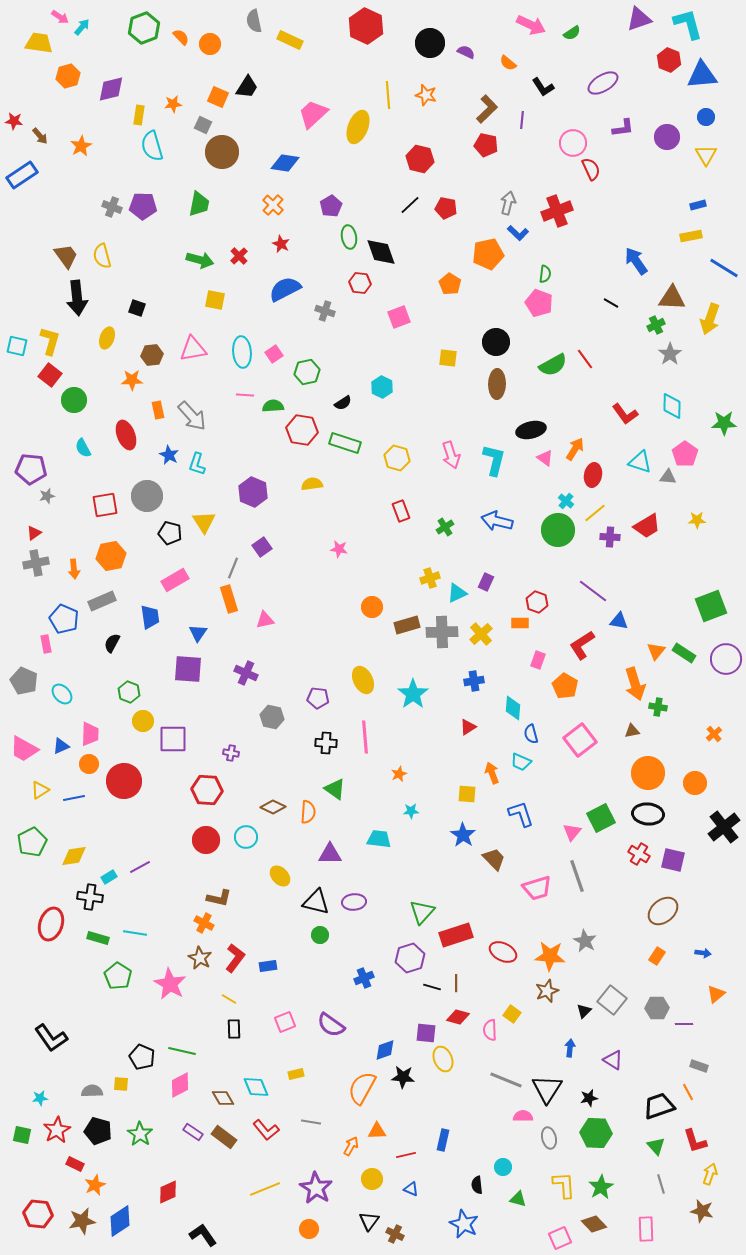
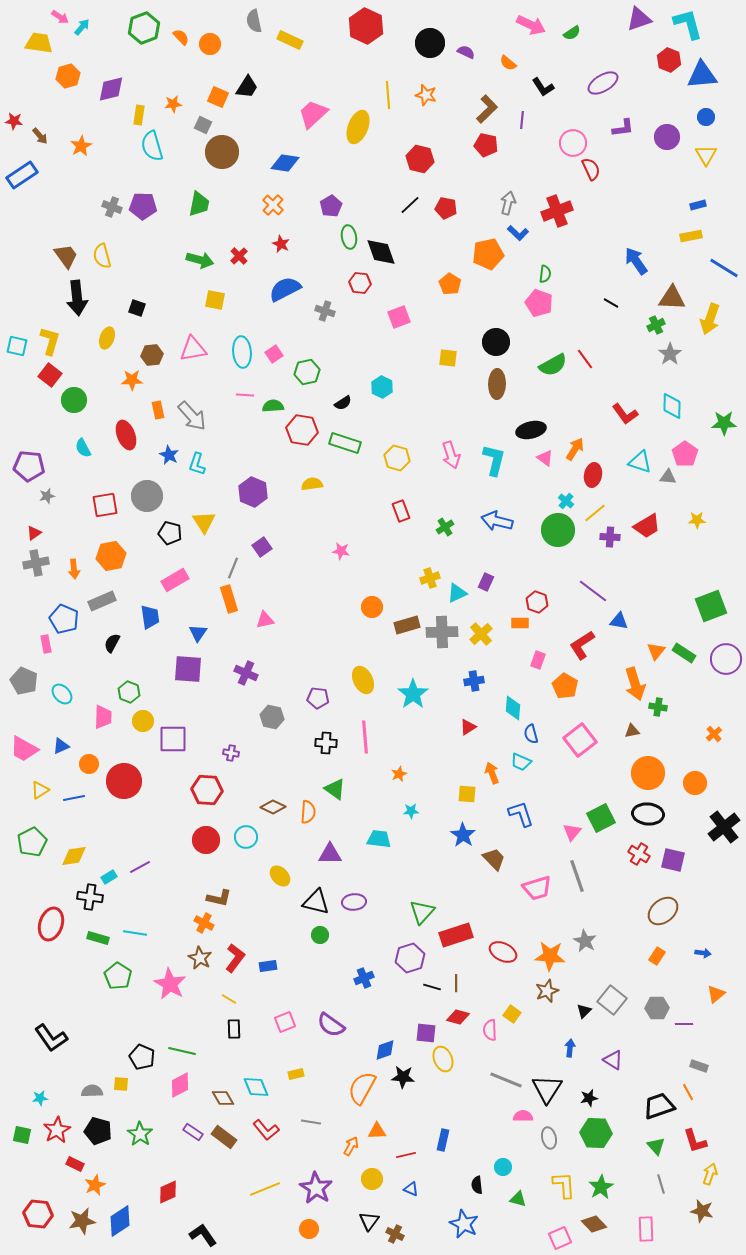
purple pentagon at (31, 469): moved 2 px left, 3 px up
pink star at (339, 549): moved 2 px right, 2 px down
pink trapezoid at (90, 734): moved 13 px right, 17 px up
